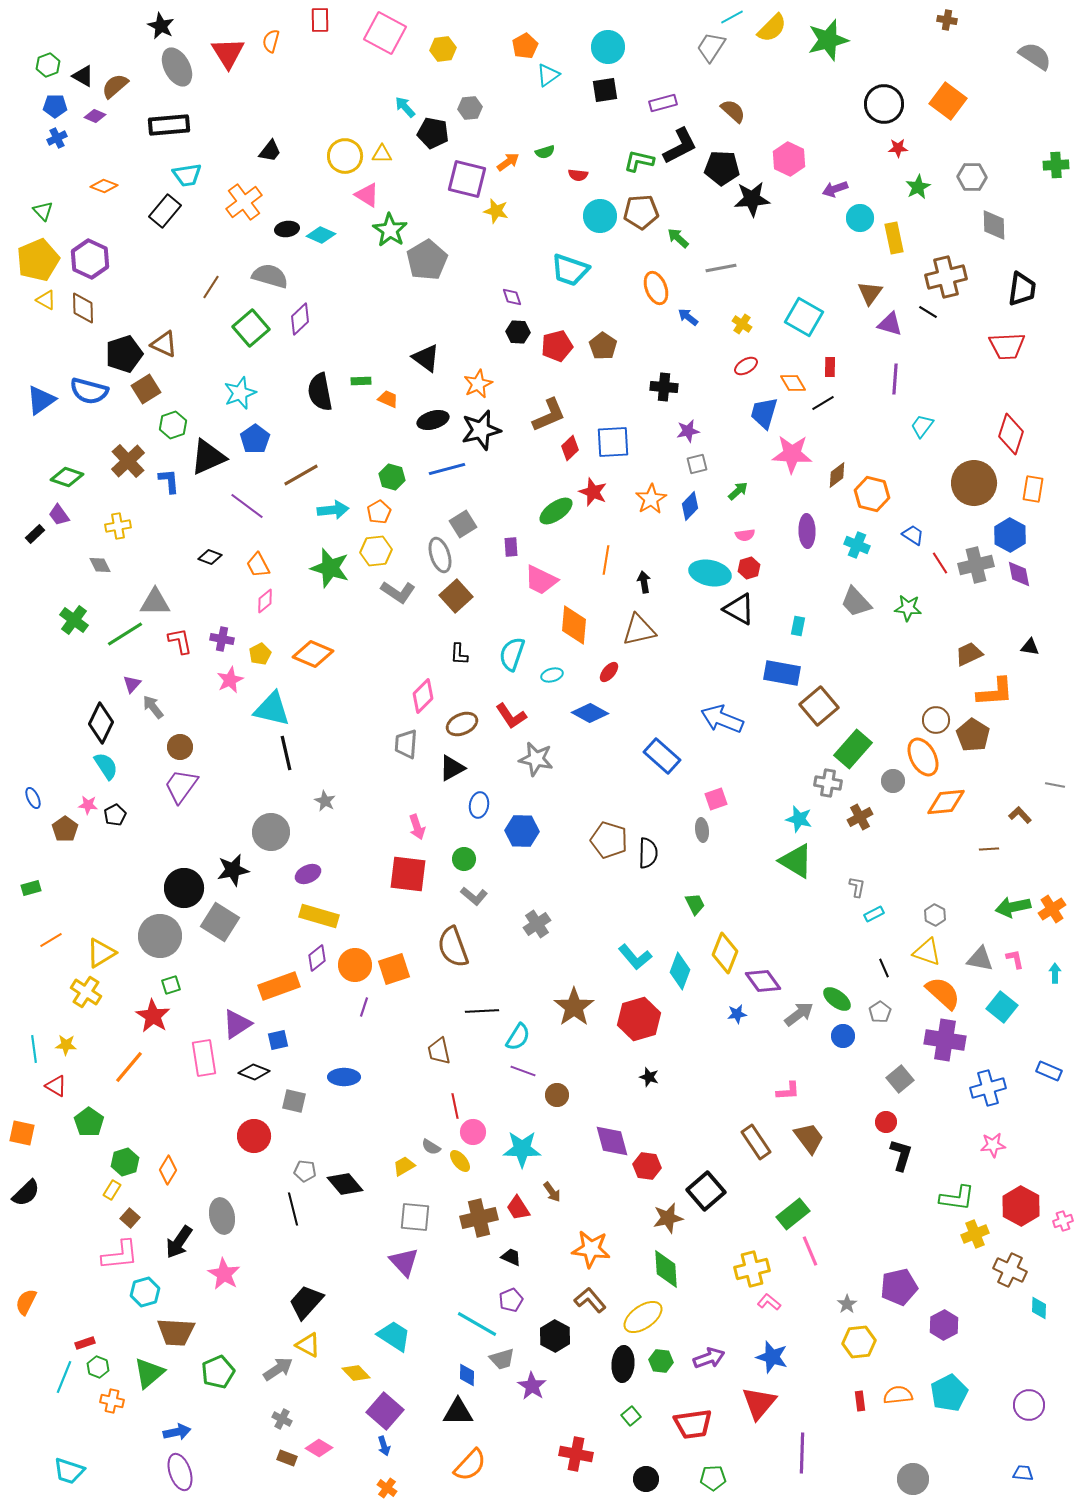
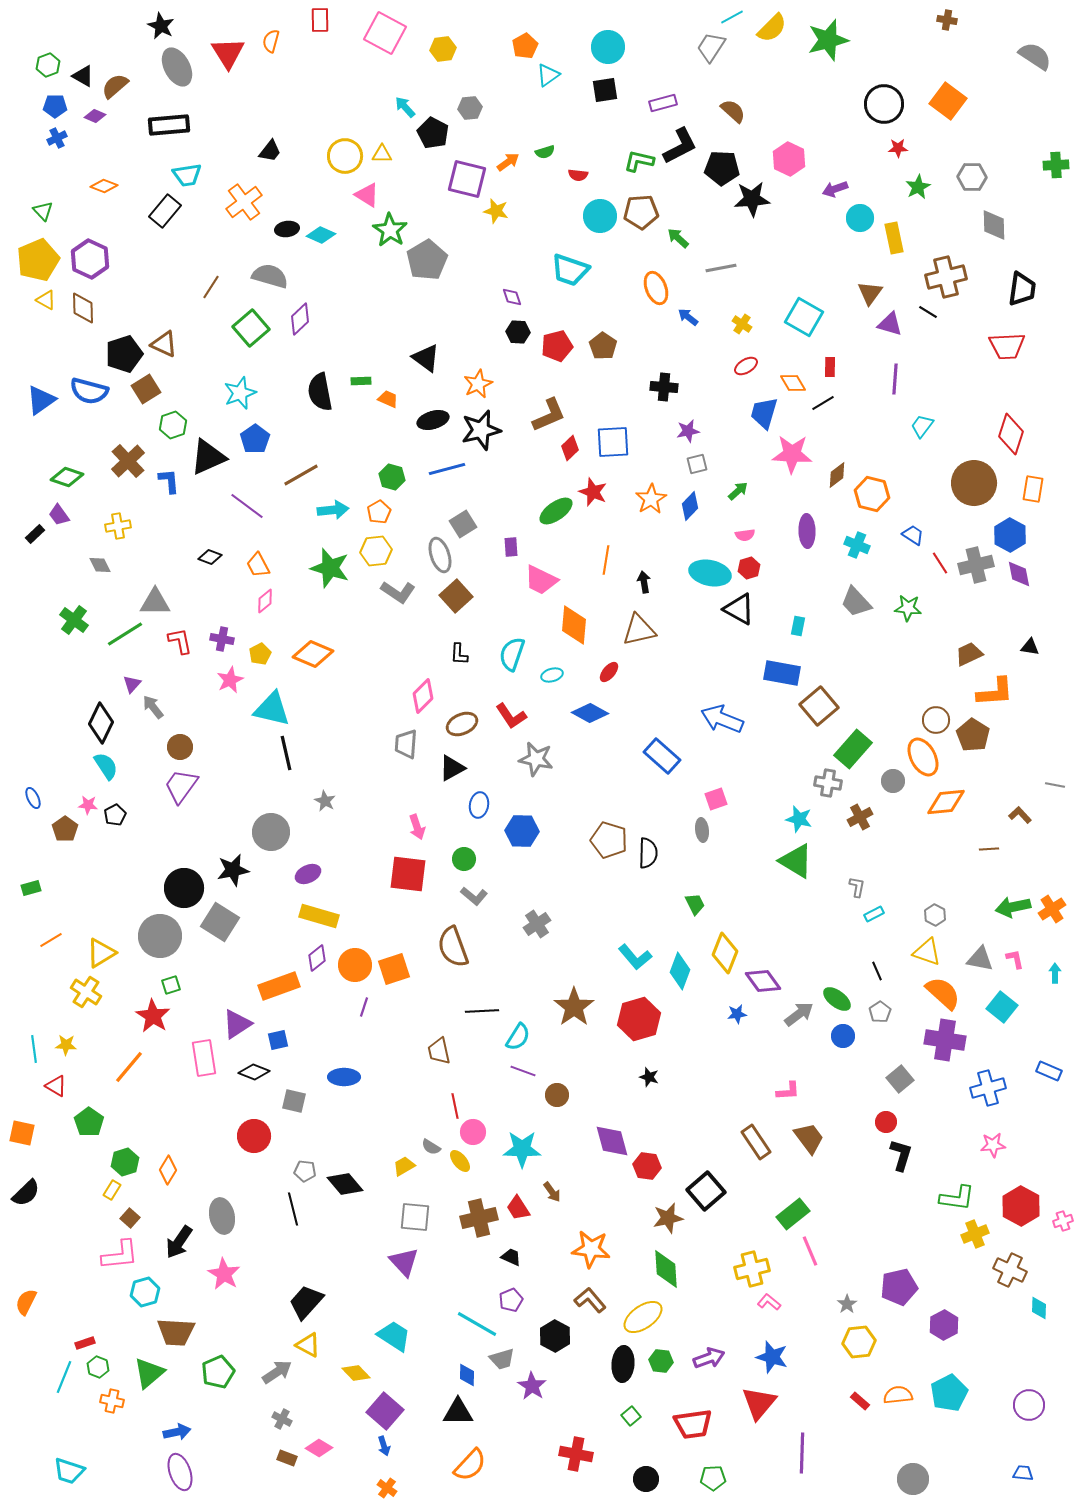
black pentagon at (433, 133): rotated 16 degrees clockwise
black line at (884, 968): moved 7 px left, 3 px down
gray arrow at (278, 1369): moved 1 px left, 3 px down
red rectangle at (860, 1401): rotated 42 degrees counterclockwise
